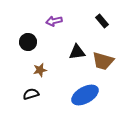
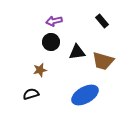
black circle: moved 23 px right
